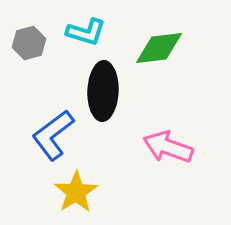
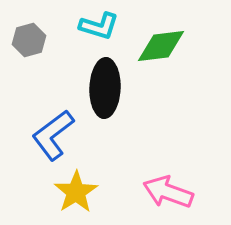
cyan L-shape: moved 13 px right, 6 px up
gray hexagon: moved 3 px up
green diamond: moved 2 px right, 2 px up
black ellipse: moved 2 px right, 3 px up
pink arrow: moved 45 px down
